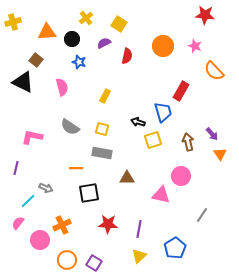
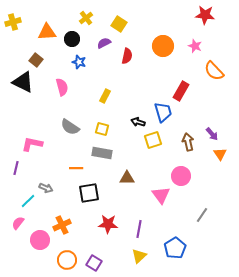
pink L-shape at (32, 137): moved 7 px down
pink triangle at (161, 195): rotated 42 degrees clockwise
